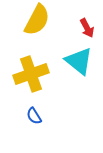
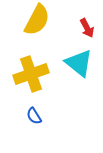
cyan triangle: moved 2 px down
